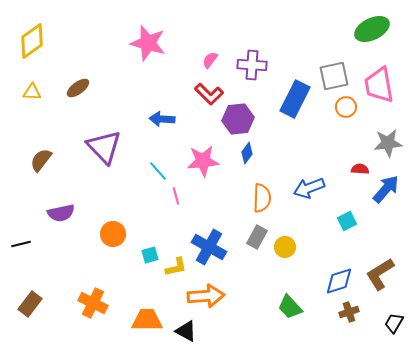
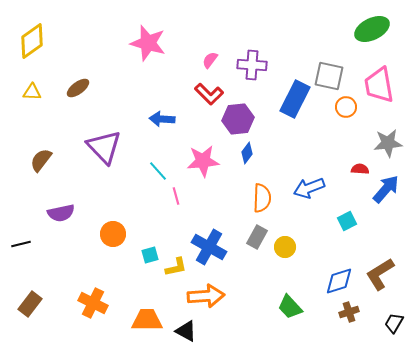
gray square at (334, 76): moved 5 px left; rotated 24 degrees clockwise
